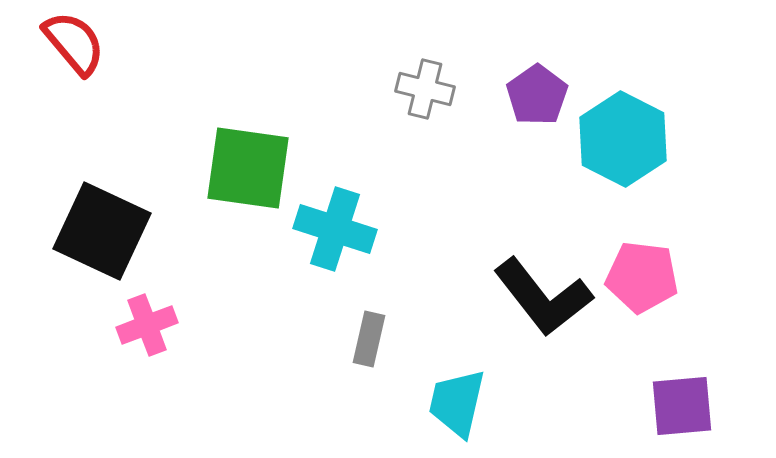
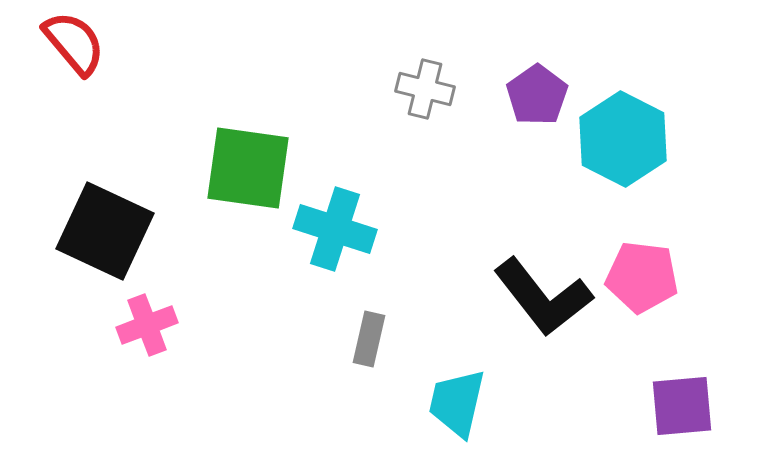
black square: moved 3 px right
